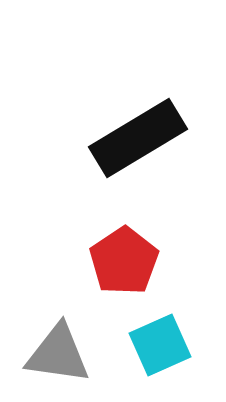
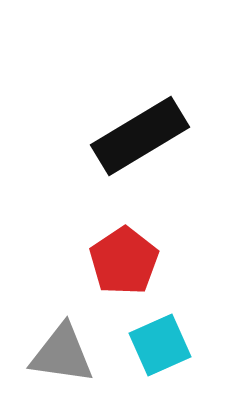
black rectangle: moved 2 px right, 2 px up
gray triangle: moved 4 px right
